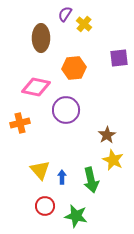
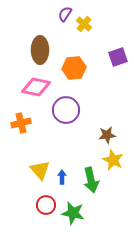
brown ellipse: moved 1 px left, 12 px down
purple square: moved 1 px left, 1 px up; rotated 12 degrees counterclockwise
orange cross: moved 1 px right
brown star: rotated 24 degrees clockwise
red circle: moved 1 px right, 1 px up
green star: moved 3 px left, 3 px up
